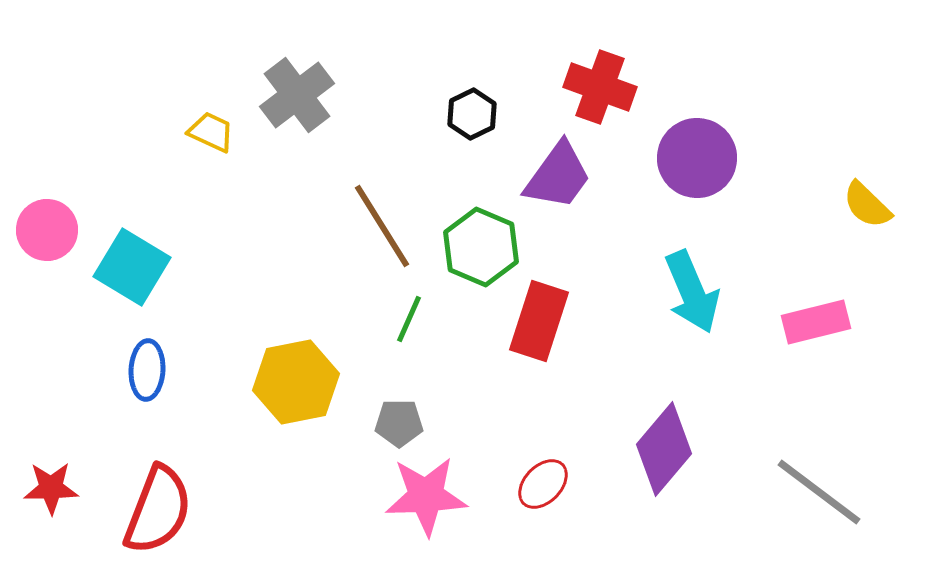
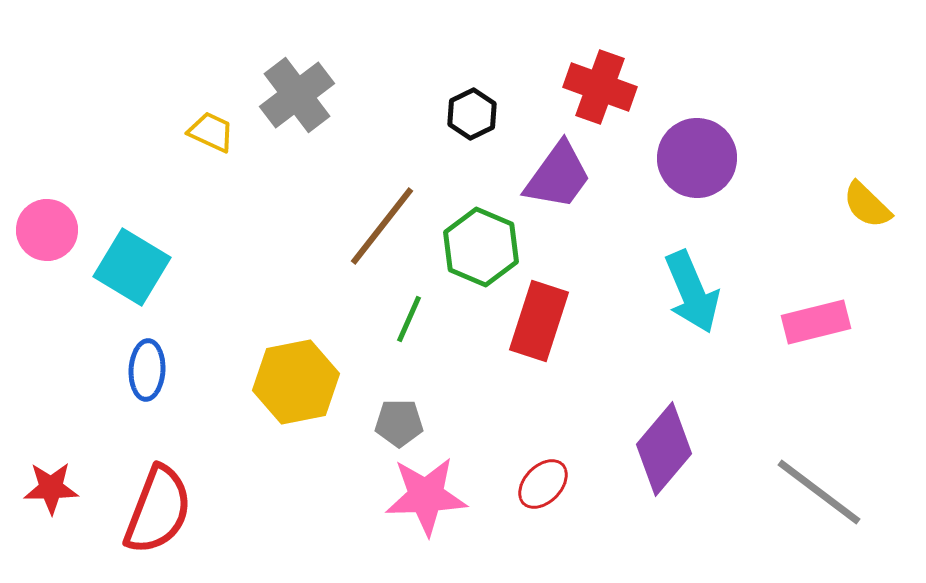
brown line: rotated 70 degrees clockwise
